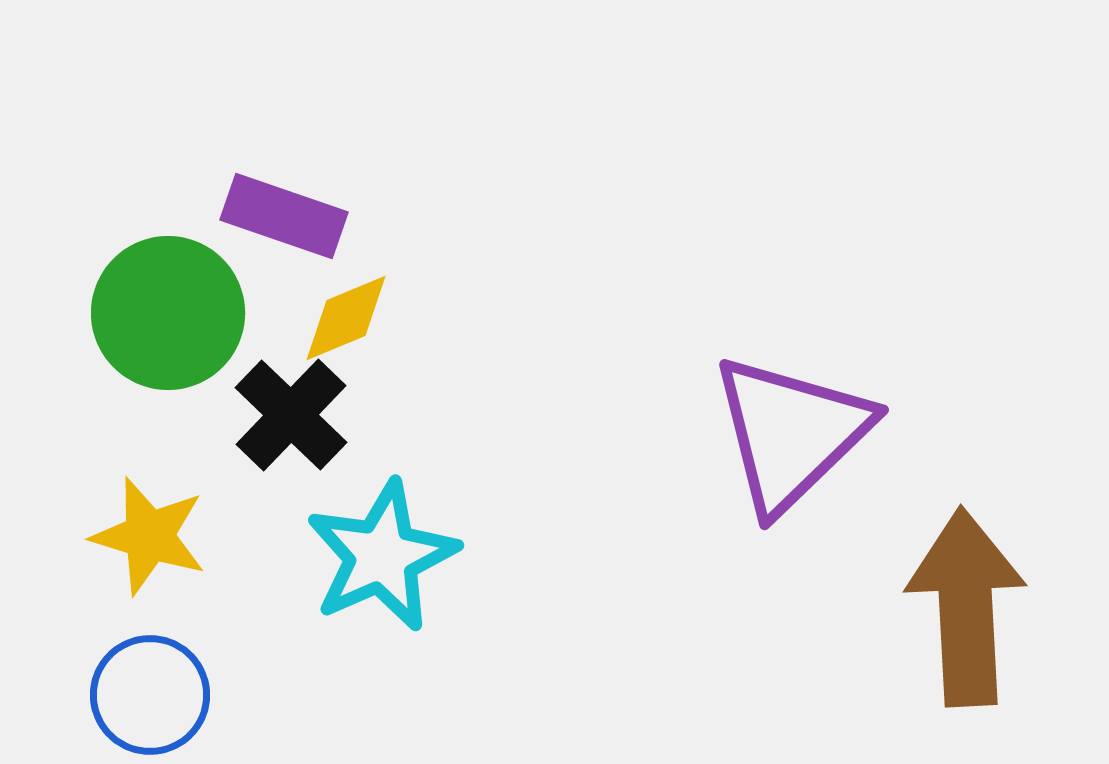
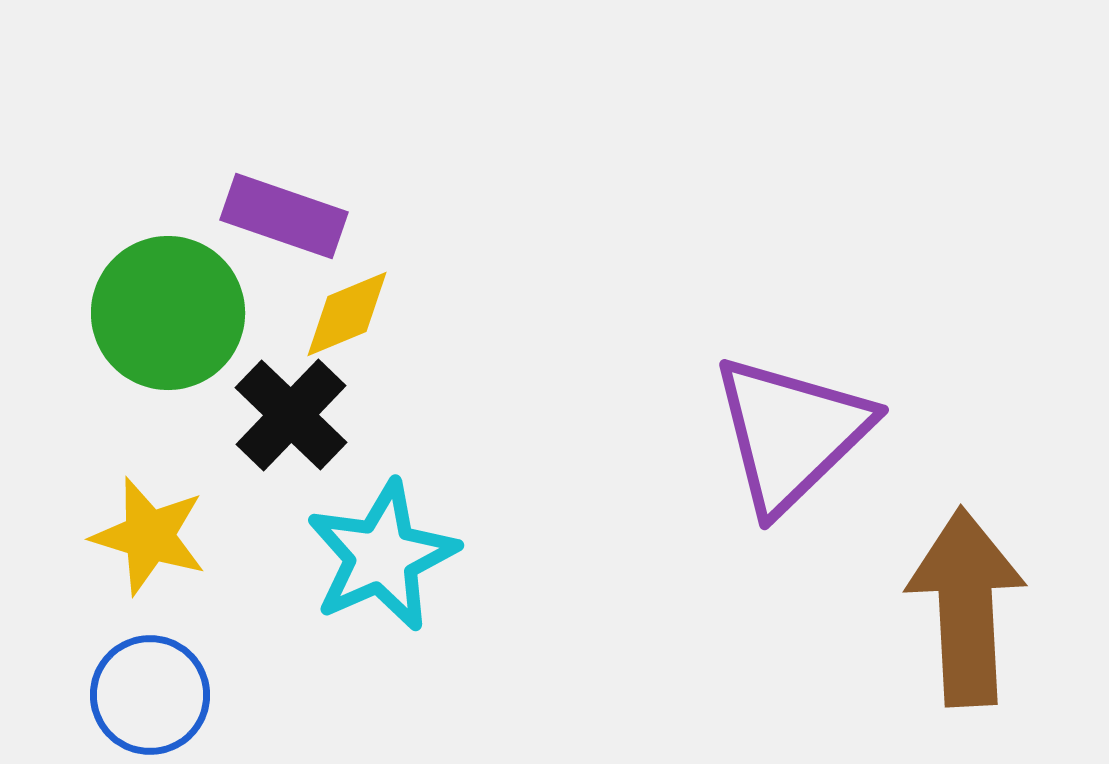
yellow diamond: moved 1 px right, 4 px up
